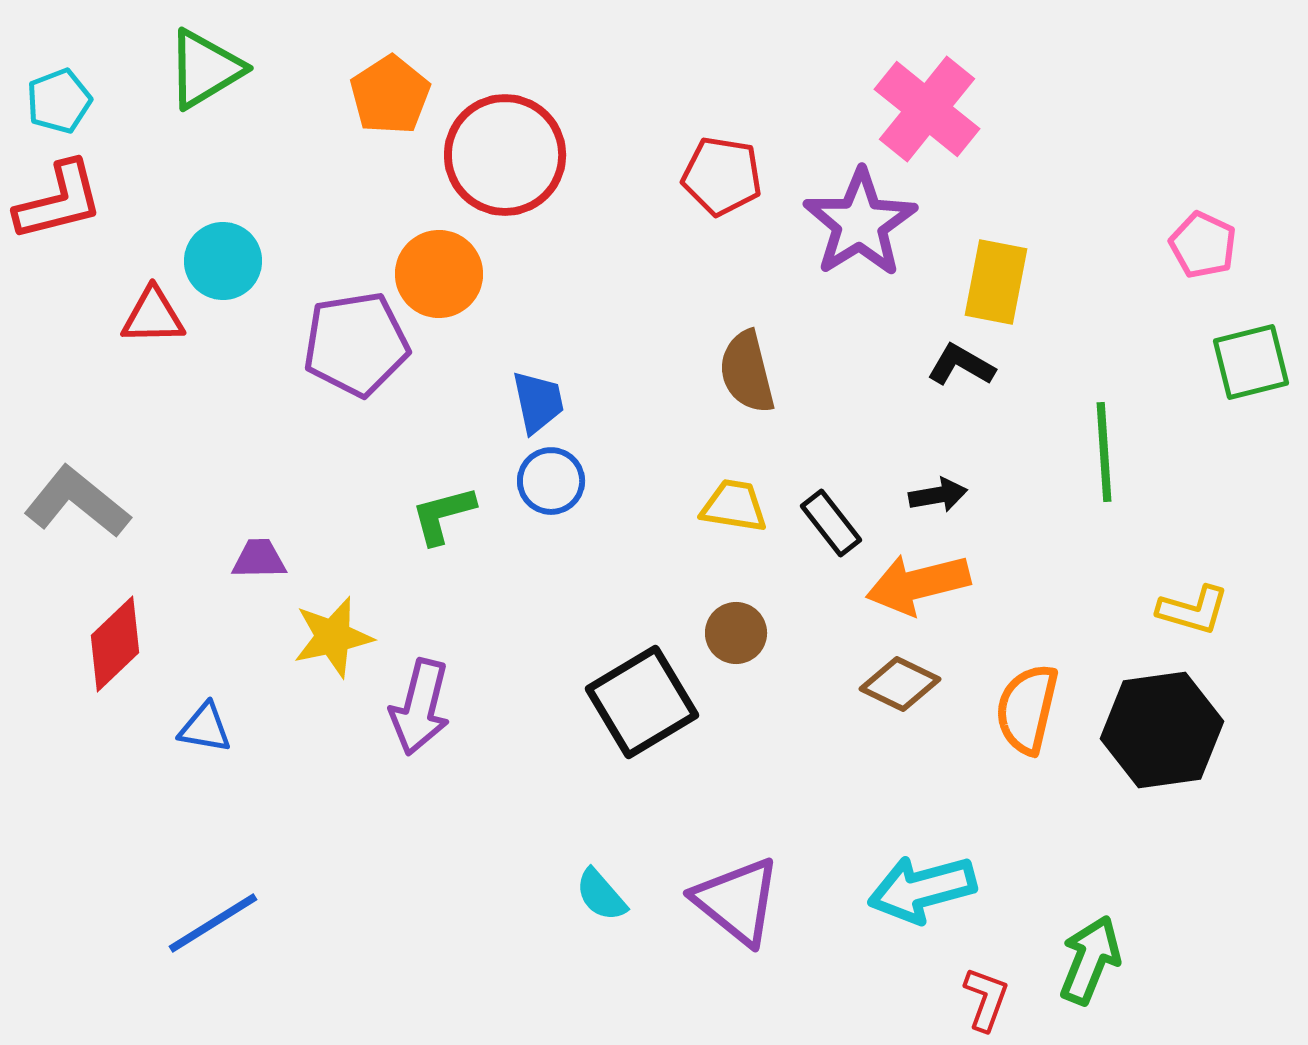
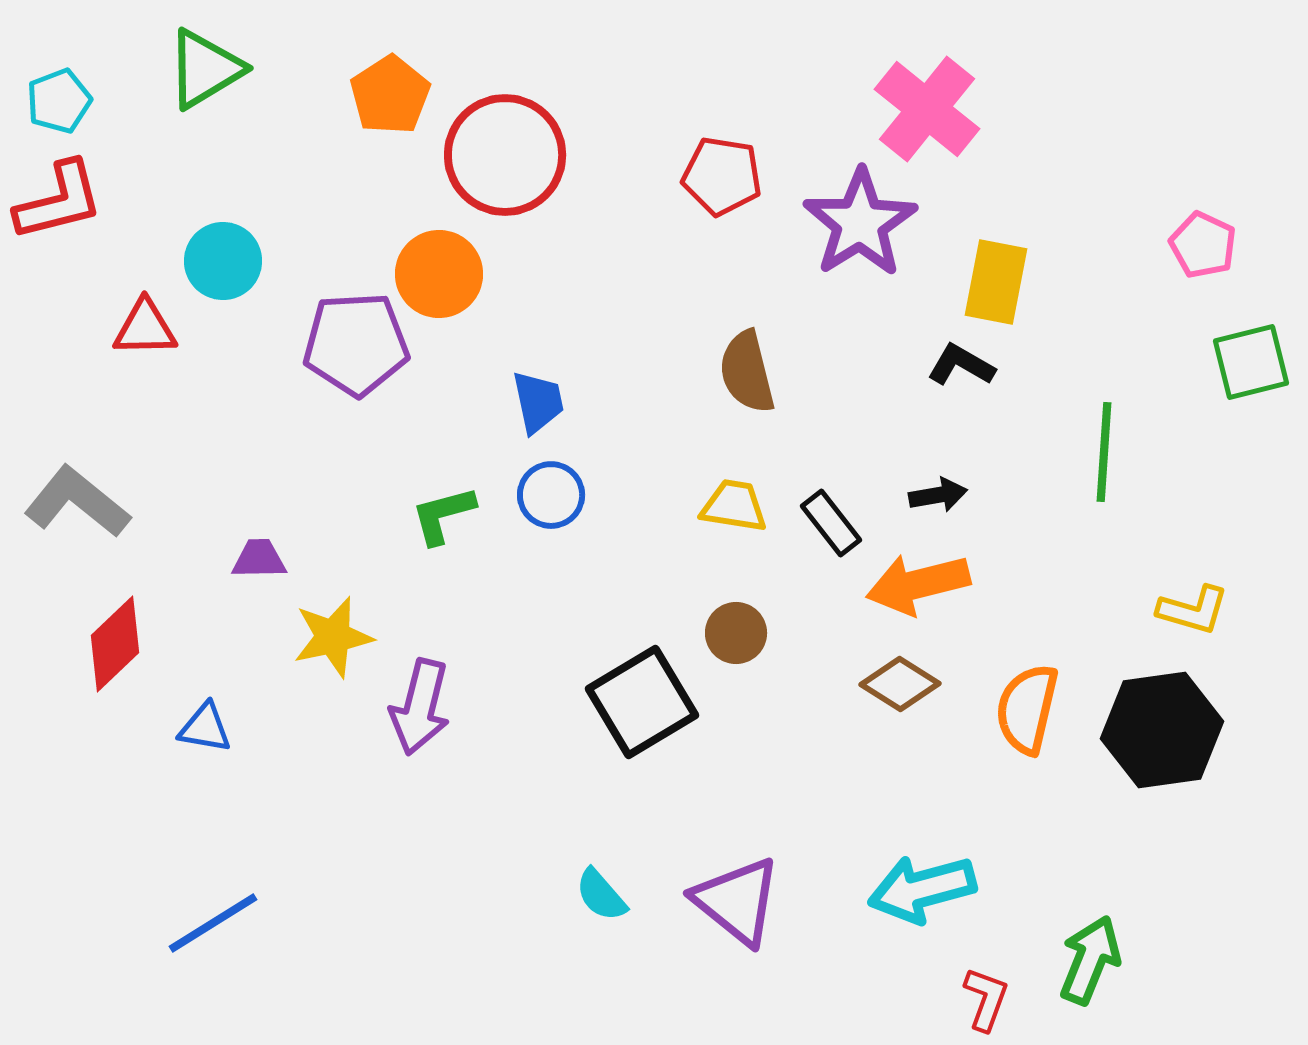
red triangle at (153, 316): moved 8 px left, 12 px down
purple pentagon at (356, 344): rotated 6 degrees clockwise
green line at (1104, 452): rotated 8 degrees clockwise
blue circle at (551, 481): moved 14 px down
brown diamond at (900, 684): rotated 6 degrees clockwise
